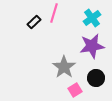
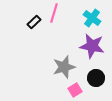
cyan cross: rotated 18 degrees counterclockwise
purple star: rotated 20 degrees clockwise
gray star: rotated 20 degrees clockwise
